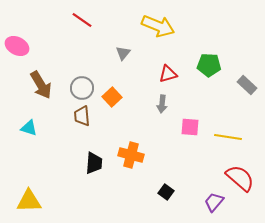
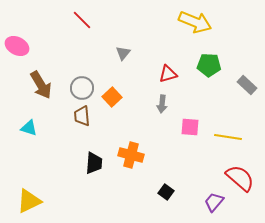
red line: rotated 10 degrees clockwise
yellow arrow: moved 37 px right, 4 px up
yellow triangle: rotated 24 degrees counterclockwise
